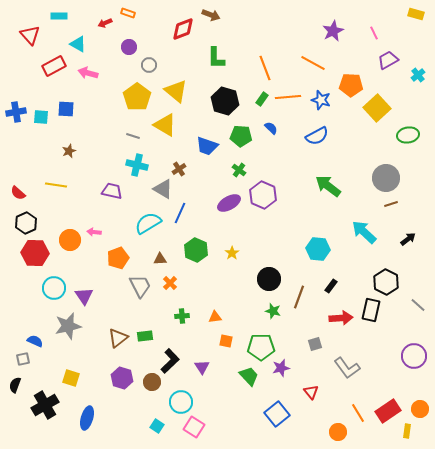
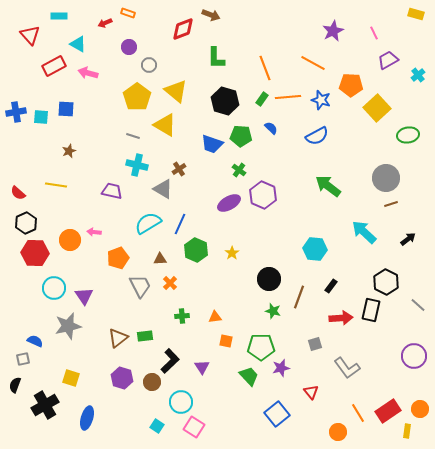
blue trapezoid at (207, 146): moved 5 px right, 2 px up
blue line at (180, 213): moved 11 px down
cyan hexagon at (318, 249): moved 3 px left
